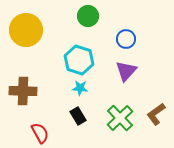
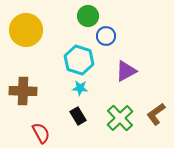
blue circle: moved 20 px left, 3 px up
purple triangle: rotated 20 degrees clockwise
red semicircle: moved 1 px right
